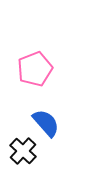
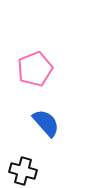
black cross: moved 20 px down; rotated 28 degrees counterclockwise
